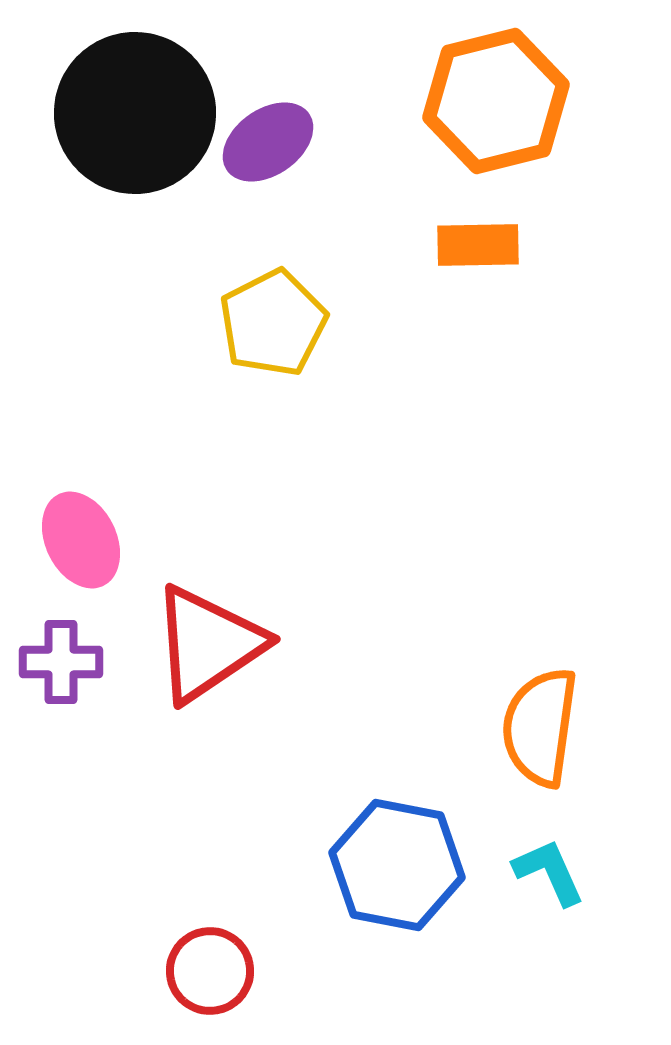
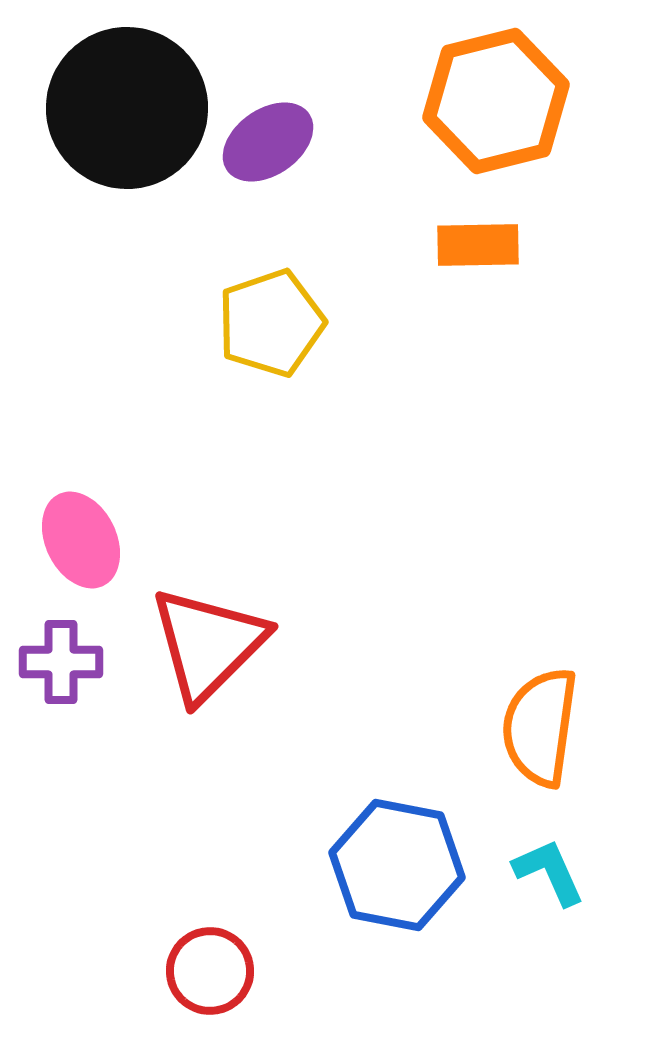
black circle: moved 8 px left, 5 px up
yellow pentagon: moved 2 px left; rotated 8 degrees clockwise
red triangle: rotated 11 degrees counterclockwise
